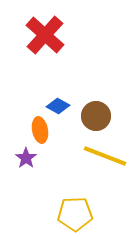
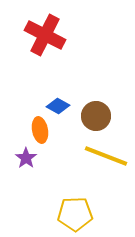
red cross: rotated 15 degrees counterclockwise
yellow line: moved 1 px right
